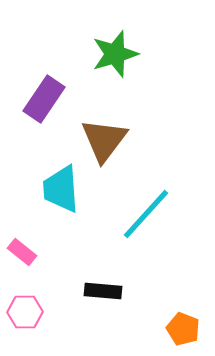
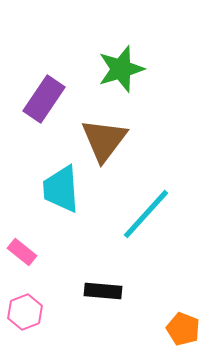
green star: moved 6 px right, 15 px down
pink hexagon: rotated 20 degrees counterclockwise
